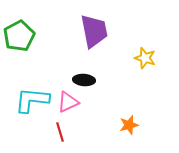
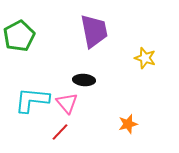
pink triangle: moved 1 px left, 1 px down; rotated 45 degrees counterclockwise
orange star: moved 1 px left, 1 px up
red line: rotated 60 degrees clockwise
